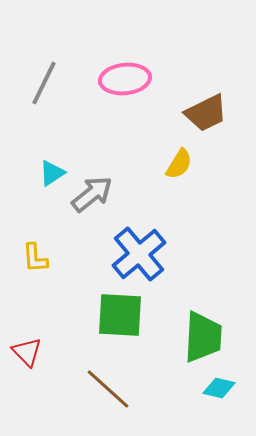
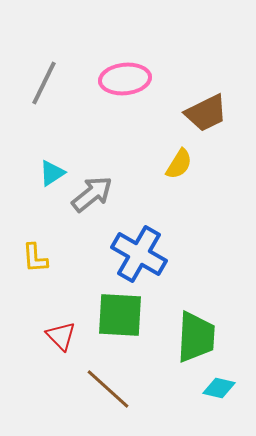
blue cross: rotated 20 degrees counterclockwise
green trapezoid: moved 7 px left
red triangle: moved 34 px right, 16 px up
